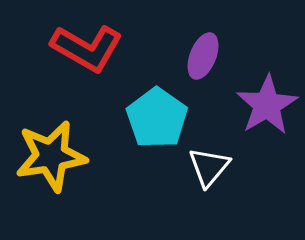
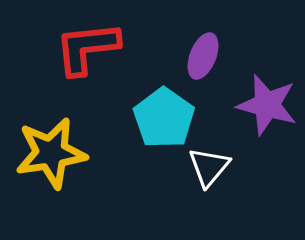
red L-shape: rotated 144 degrees clockwise
purple star: rotated 26 degrees counterclockwise
cyan pentagon: moved 7 px right
yellow star: moved 3 px up
